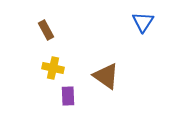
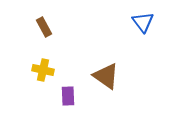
blue triangle: rotated 10 degrees counterclockwise
brown rectangle: moved 2 px left, 3 px up
yellow cross: moved 10 px left, 2 px down
